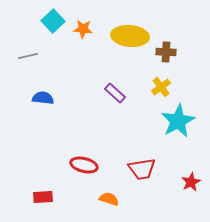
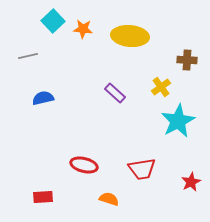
brown cross: moved 21 px right, 8 px down
blue semicircle: rotated 20 degrees counterclockwise
